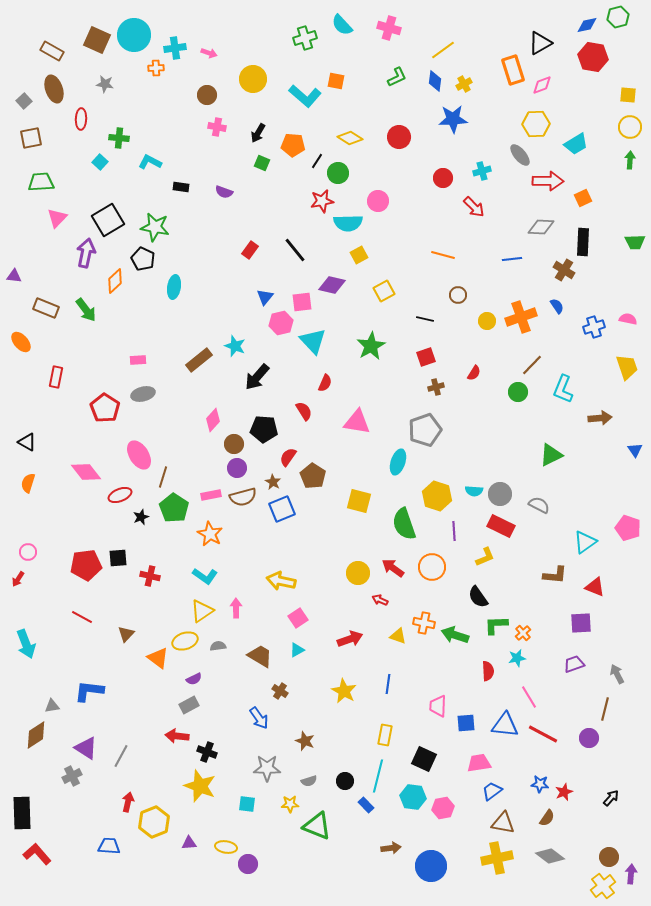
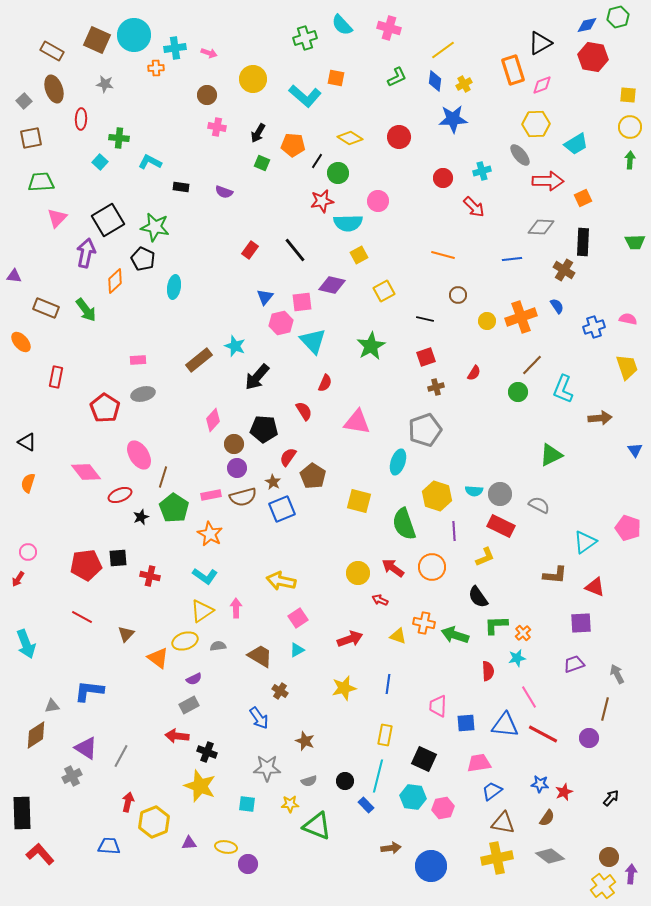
orange square at (336, 81): moved 3 px up
yellow star at (344, 691): moved 3 px up; rotated 30 degrees clockwise
red L-shape at (37, 854): moved 3 px right
